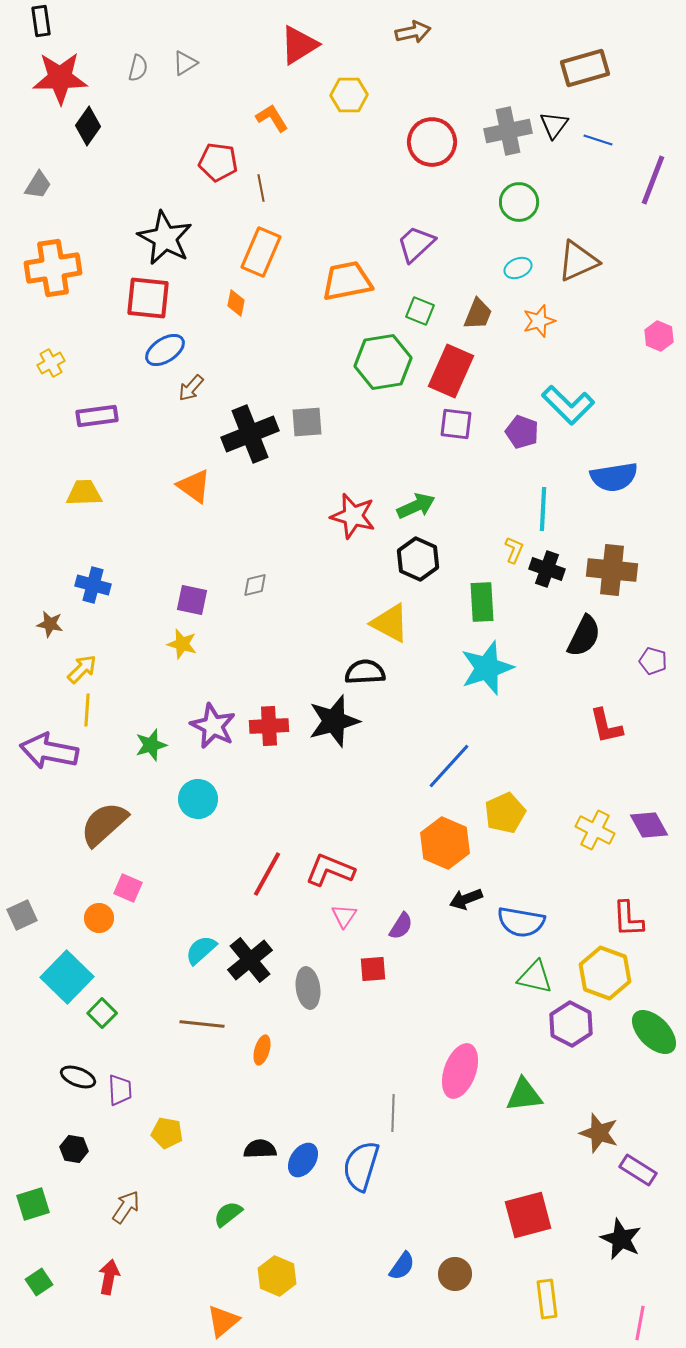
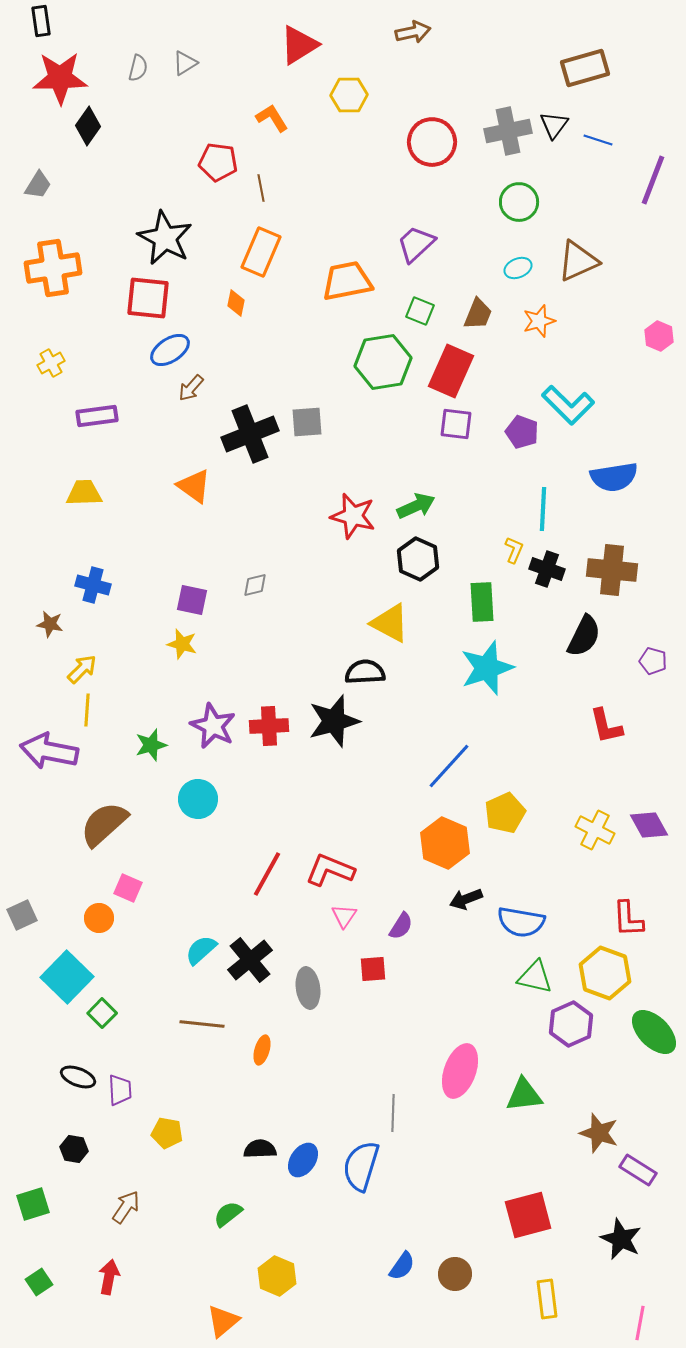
blue ellipse at (165, 350): moved 5 px right
purple hexagon at (571, 1024): rotated 9 degrees clockwise
